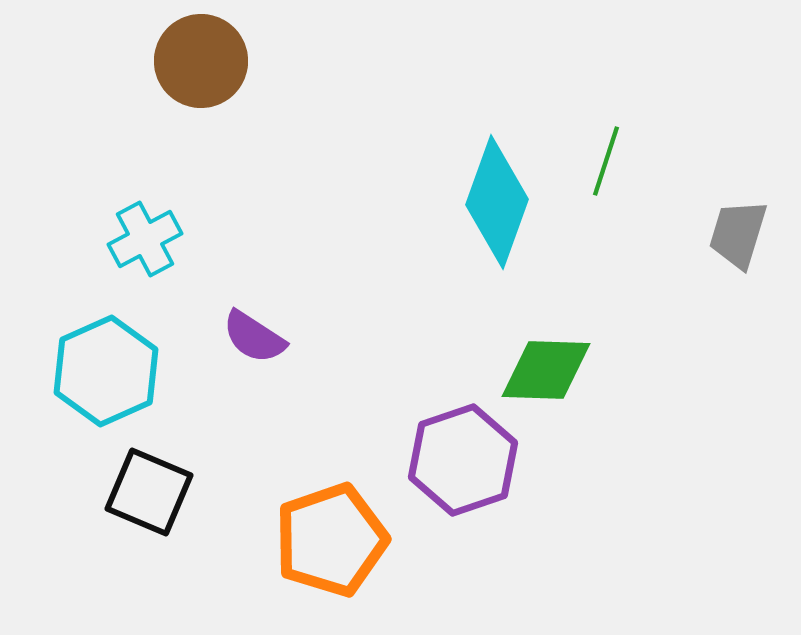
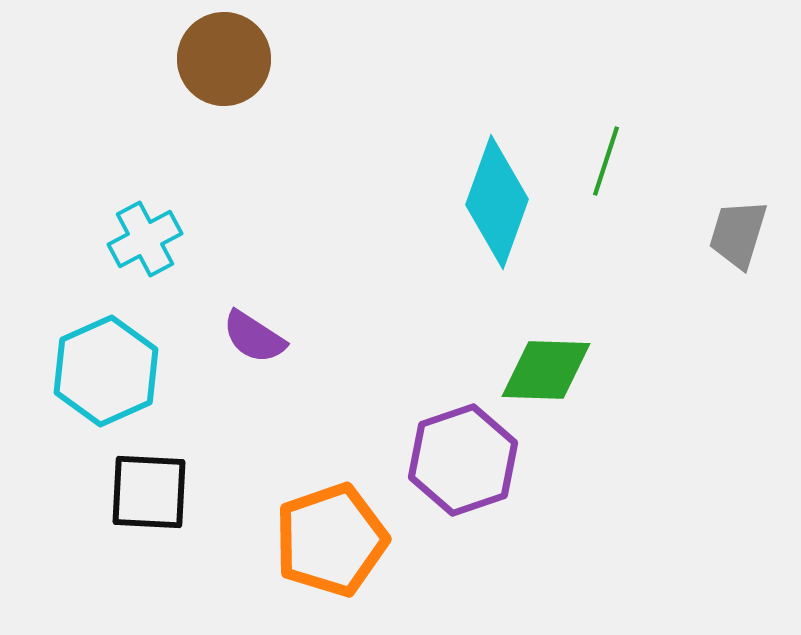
brown circle: moved 23 px right, 2 px up
black square: rotated 20 degrees counterclockwise
